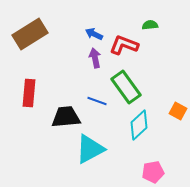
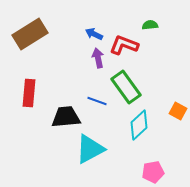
purple arrow: moved 3 px right
